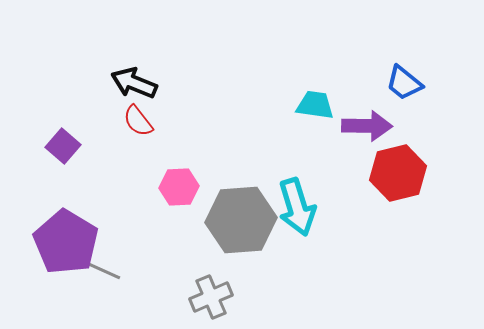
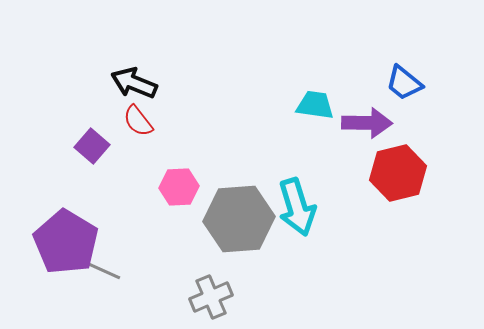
purple arrow: moved 3 px up
purple square: moved 29 px right
gray hexagon: moved 2 px left, 1 px up
